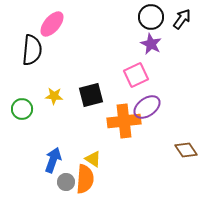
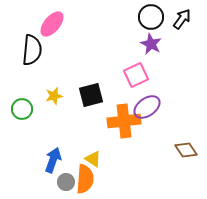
yellow star: rotated 18 degrees counterclockwise
